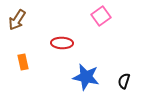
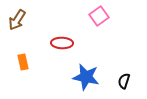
pink square: moved 2 px left
